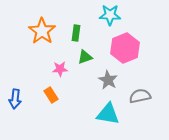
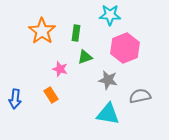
pink star: rotated 21 degrees clockwise
gray star: rotated 18 degrees counterclockwise
